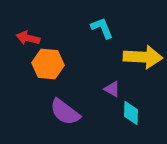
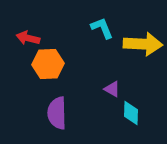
yellow arrow: moved 13 px up
orange hexagon: rotated 8 degrees counterclockwise
purple semicircle: moved 8 px left, 1 px down; rotated 52 degrees clockwise
